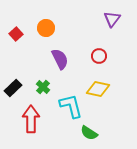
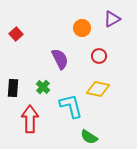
purple triangle: rotated 24 degrees clockwise
orange circle: moved 36 px right
black rectangle: rotated 42 degrees counterclockwise
red arrow: moved 1 px left
green semicircle: moved 4 px down
